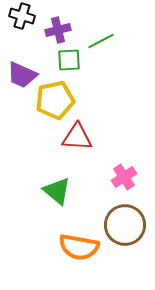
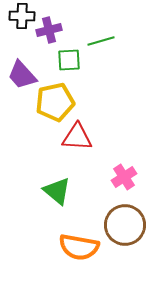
black cross: rotated 15 degrees counterclockwise
purple cross: moved 9 px left
green line: rotated 12 degrees clockwise
purple trapezoid: rotated 24 degrees clockwise
yellow pentagon: moved 2 px down
